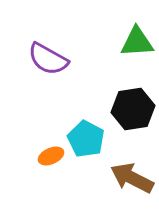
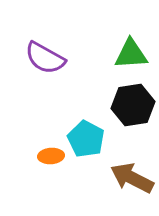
green triangle: moved 6 px left, 12 px down
purple semicircle: moved 3 px left, 1 px up
black hexagon: moved 4 px up
orange ellipse: rotated 20 degrees clockwise
